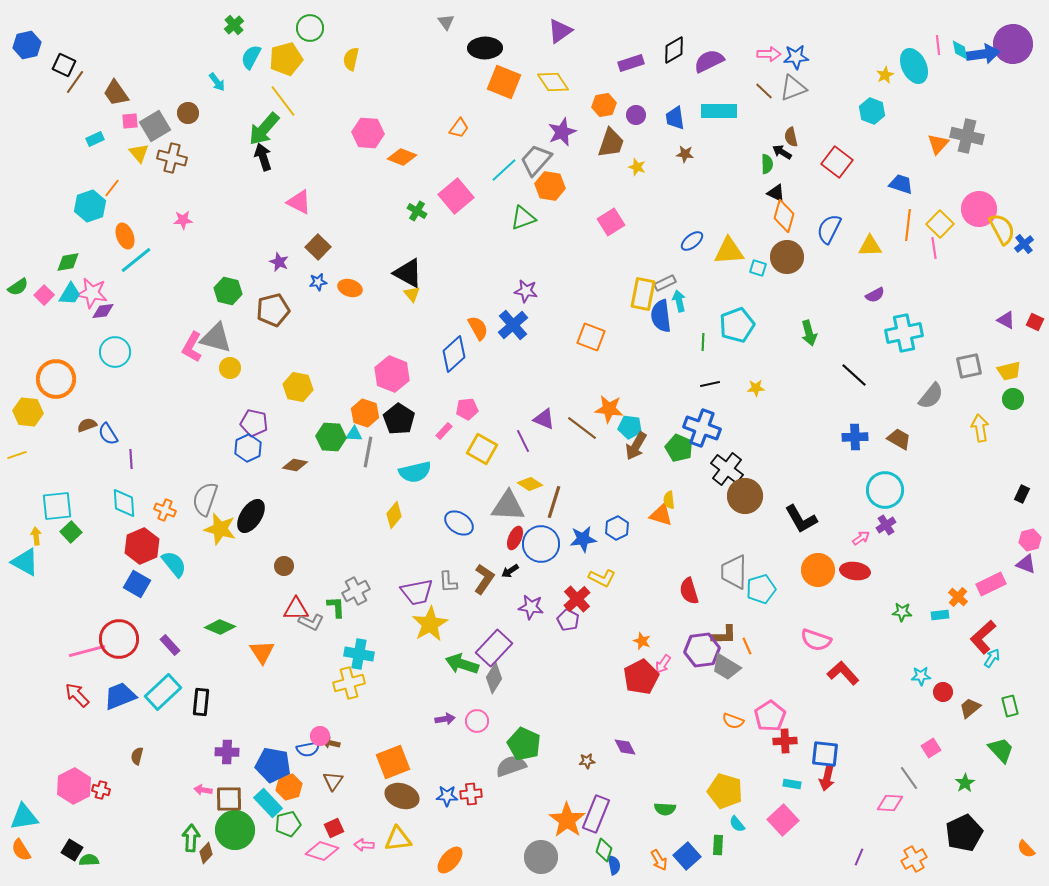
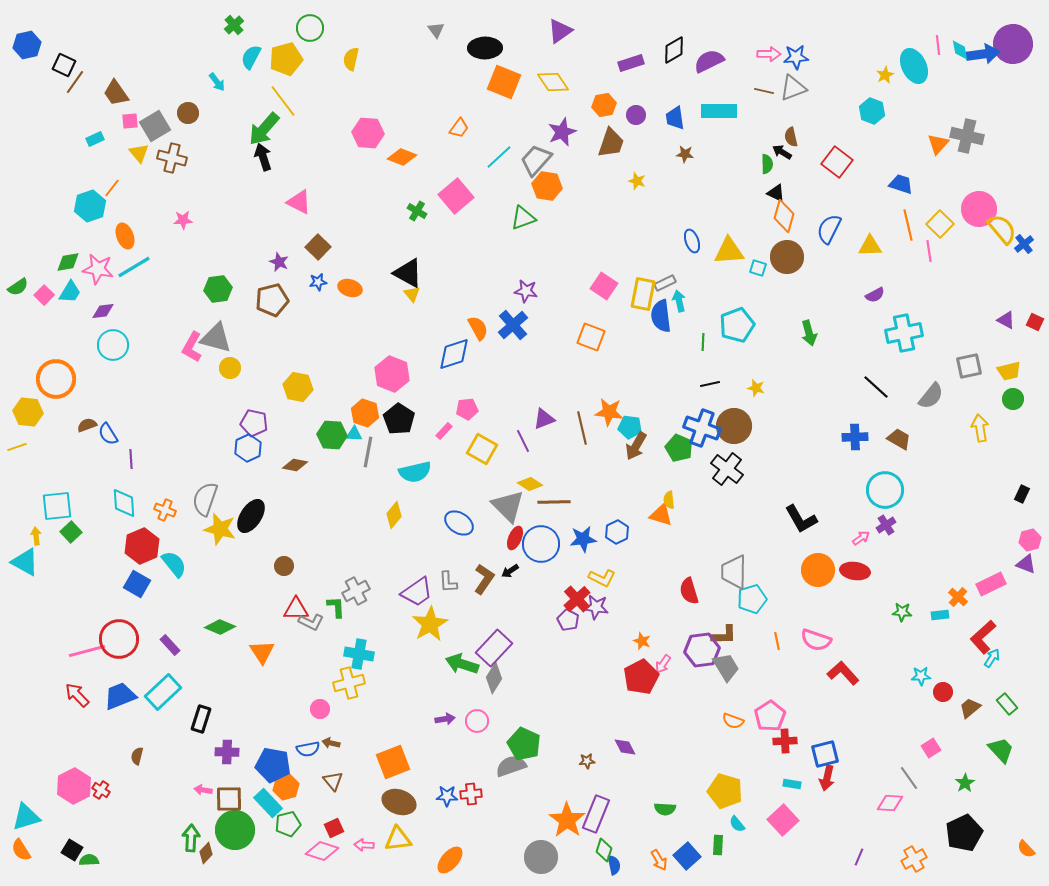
gray triangle at (446, 22): moved 10 px left, 8 px down
brown line at (764, 91): rotated 30 degrees counterclockwise
yellow star at (637, 167): moved 14 px down
cyan line at (504, 170): moved 5 px left, 13 px up
orange hexagon at (550, 186): moved 3 px left
pink square at (611, 222): moved 7 px left, 64 px down; rotated 24 degrees counterclockwise
orange line at (908, 225): rotated 20 degrees counterclockwise
yellow semicircle at (1002, 229): rotated 12 degrees counterclockwise
blue ellipse at (692, 241): rotated 70 degrees counterclockwise
pink line at (934, 248): moved 5 px left, 3 px down
cyan line at (136, 260): moved 2 px left, 7 px down; rotated 8 degrees clockwise
green hexagon at (228, 291): moved 10 px left, 2 px up; rotated 20 degrees counterclockwise
pink star at (92, 293): moved 6 px right, 24 px up
cyan trapezoid at (70, 294): moved 2 px up
brown pentagon at (273, 310): moved 1 px left, 10 px up
cyan circle at (115, 352): moved 2 px left, 7 px up
blue diamond at (454, 354): rotated 24 degrees clockwise
black line at (854, 375): moved 22 px right, 12 px down
yellow star at (756, 388): rotated 18 degrees clockwise
orange star at (609, 409): moved 3 px down
purple triangle at (544, 419): rotated 45 degrees counterclockwise
brown line at (582, 428): rotated 40 degrees clockwise
green hexagon at (331, 437): moved 1 px right, 2 px up
yellow line at (17, 455): moved 8 px up
brown circle at (745, 496): moved 11 px left, 70 px up
brown line at (554, 502): rotated 72 degrees clockwise
gray triangle at (508, 506): rotated 42 degrees clockwise
blue hexagon at (617, 528): moved 4 px down
cyan pentagon at (761, 589): moved 9 px left, 10 px down
purple trapezoid at (417, 592): rotated 24 degrees counterclockwise
purple star at (531, 607): moved 65 px right
orange line at (747, 646): moved 30 px right, 5 px up; rotated 12 degrees clockwise
gray trapezoid at (726, 667): rotated 152 degrees counterclockwise
black rectangle at (201, 702): moved 17 px down; rotated 12 degrees clockwise
green rectangle at (1010, 706): moved 3 px left, 2 px up; rotated 25 degrees counterclockwise
pink circle at (320, 736): moved 27 px up
blue square at (825, 754): rotated 20 degrees counterclockwise
brown triangle at (333, 781): rotated 15 degrees counterclockwise
orange hexagon at (289, 787): moved 3 px left
red cross at (101, 790): rotated 18 degrees clockwise
brown ellipse at (402, 796): moved 3 px left, 6 px down
cyan triangle at (24, 817): moved 2 px right; rotated 8 degrees counterclockwise
